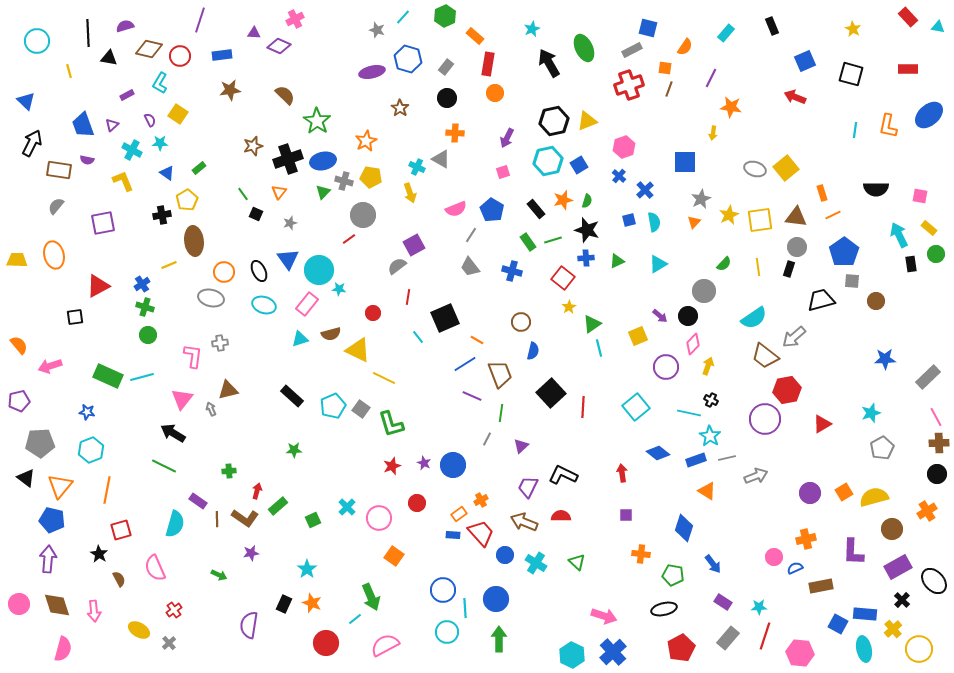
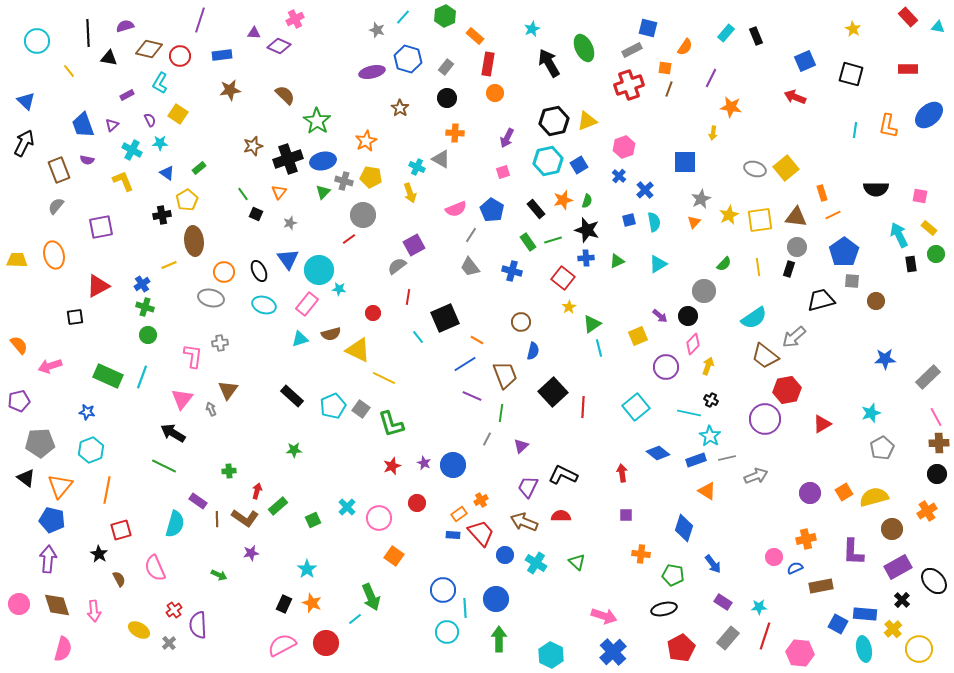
black rectangle at (772, 26): moved 16 px left, 10 px down
yellow line at (69, 71): rotated 24 degrees counterclockwise
black arrow at (32, 143): moved 8 px left
brown rectangle at (59, 170): rotated 60 degrees clockwise
purple square at (103, 223): moved 2 px left, 4 px down
brown trapezoid at (500, 374): moved 5 px right, 1 px down
cyan line at (142, 377): rotated 55 degrees counterclockwise
brown triangle at (228, 390): rotated 40 degrees counterclockwise
black square at (551, 393): moved 2 px right, 1 px up
purple semicircle at (249, 625): moved 51 px left; rotated 12 degrees counterclockwise
pink semicircle at (385, 645): moved 103 px left
cyan hexagon at (572, 655): moved 21 px left
